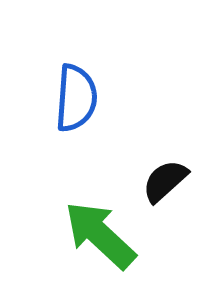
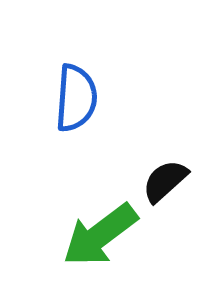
green arrow: rotated 80 degrees counterclockwise
